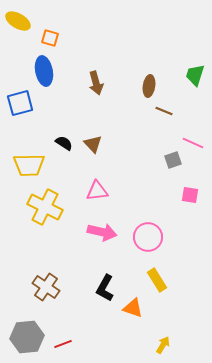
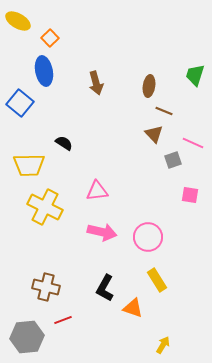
orange square: rotated 30 degrees clockwise
blue square: rotated 36 degrees counterclockwise
brown triangle: moved 61 px right, 10 px up
brown cross: rotated 20 degrees counterclockwise
red line: moved 24 px up
